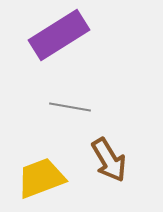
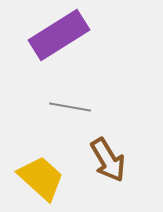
brown arrow: moved 1 px left
yellow trapezoid: rotated 63 degrees clockwise
